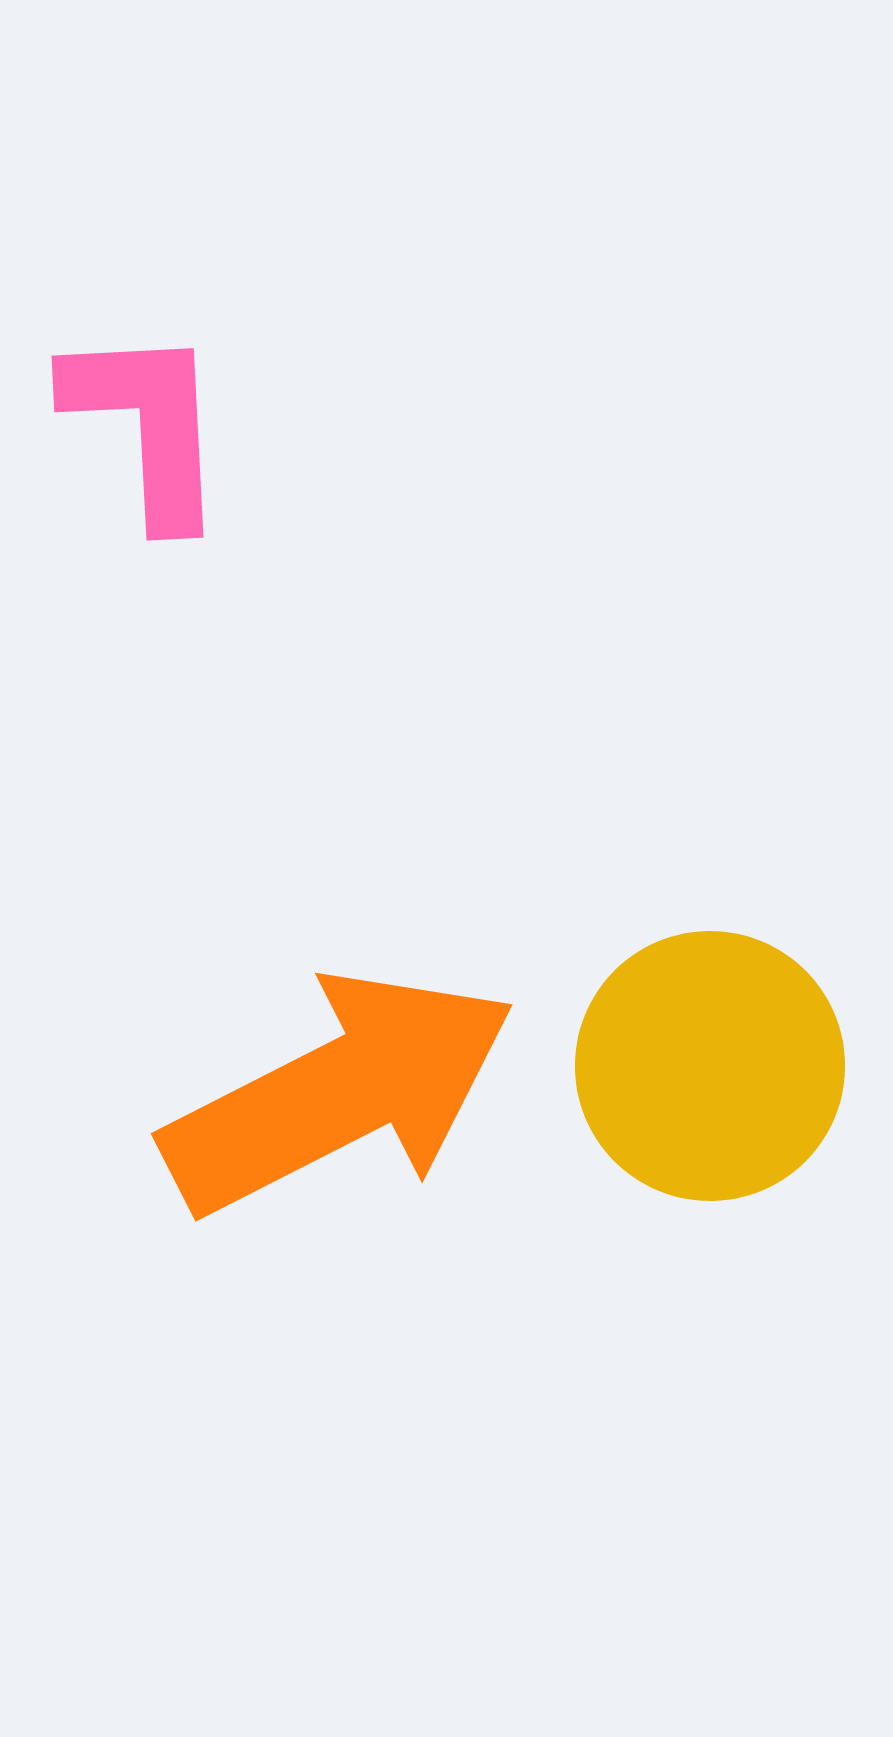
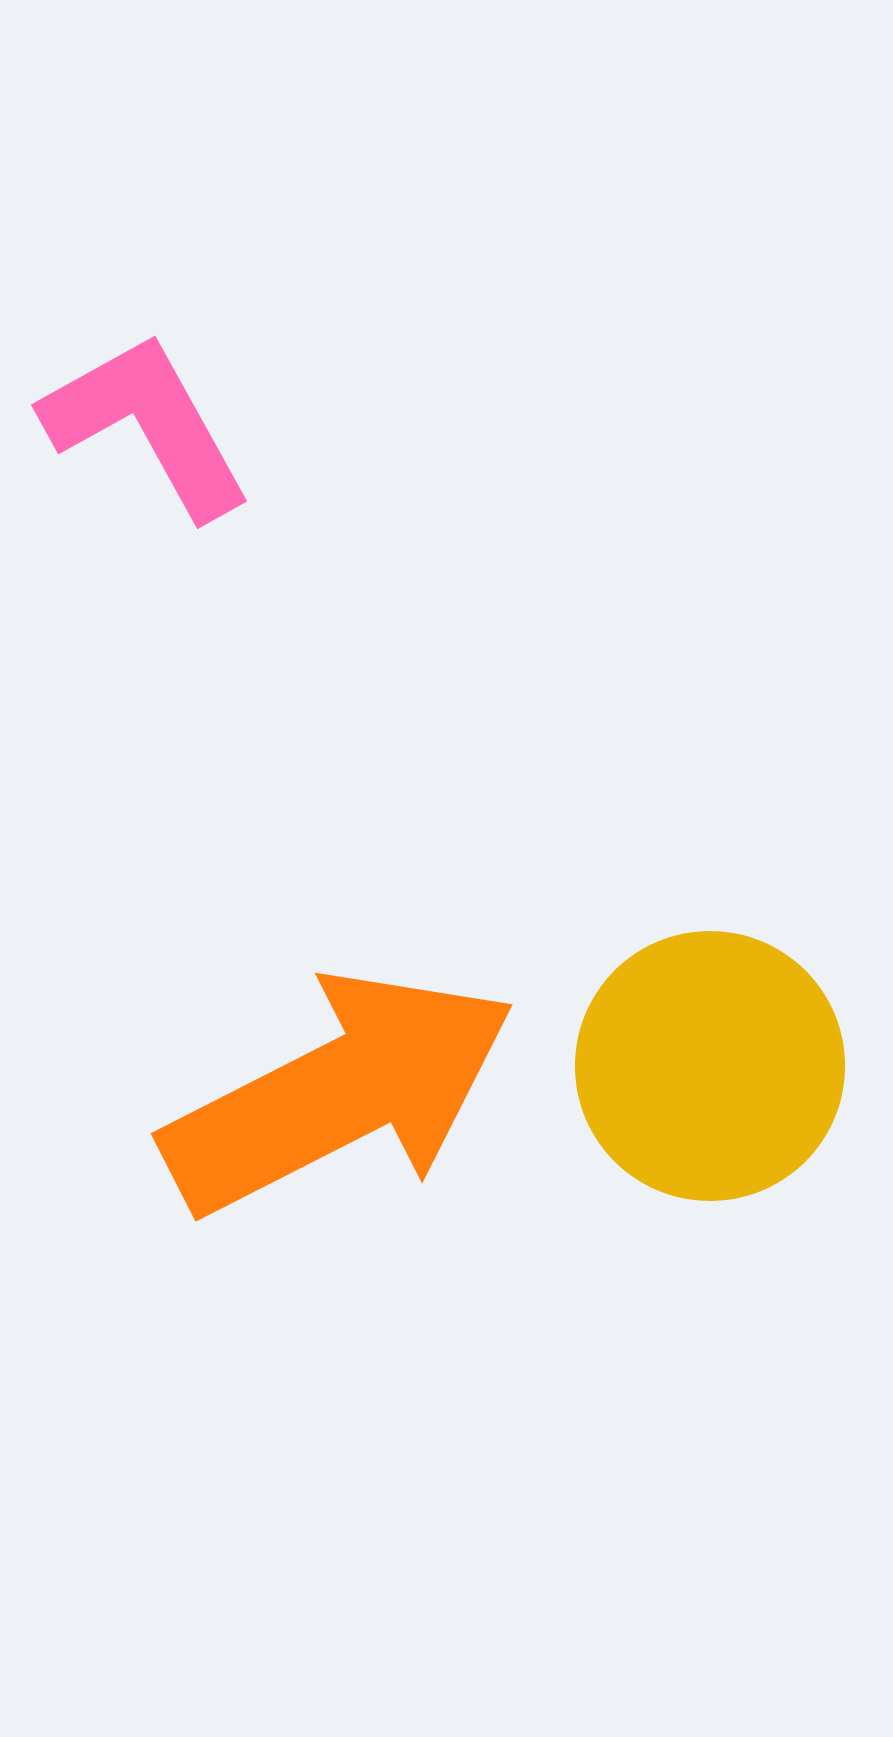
pink L-shape: rotated 26 degrees counterclockwise
